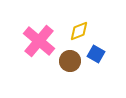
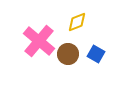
yellow diamond: moved 2 px left, 9 px up
brown circle: moved 2 px left, 7 px up
